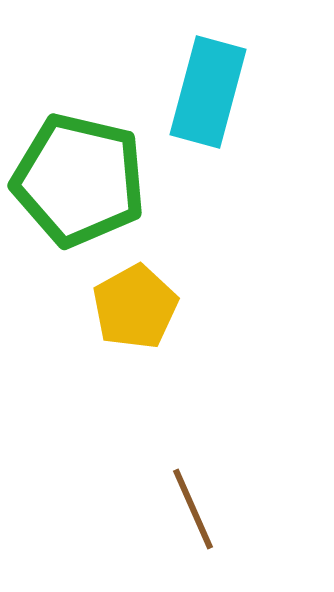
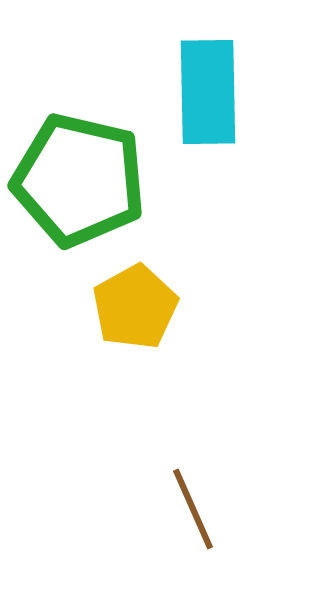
cyan rectangle: rotated 16 degrees counterclockwise
